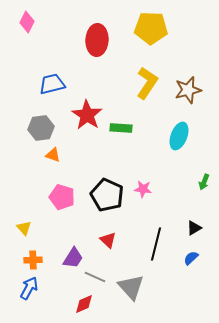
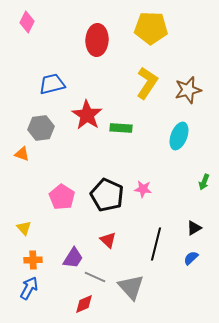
orange triangle: moved 31 px left, 1 px up
pink pentagon: rotated 15 degrees clockwise
